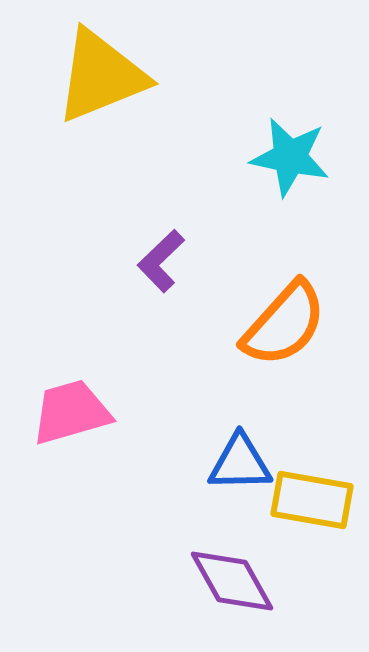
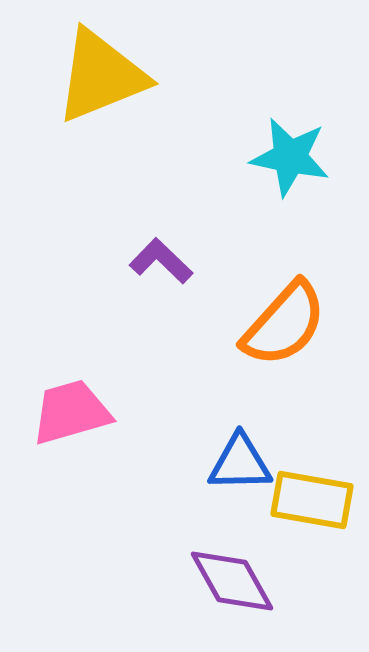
purple L-shape: rotated 88 degrees clockwise
